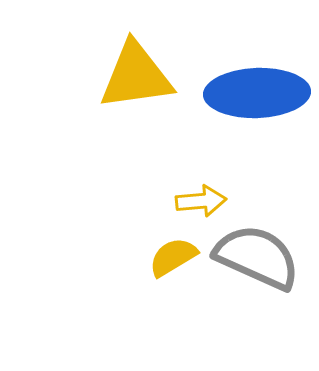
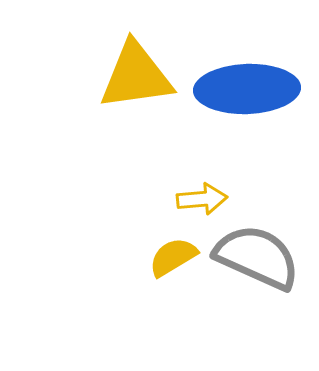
blue ellipse: moved 10 px left, 4 px up
yellow arrow: moved 1 px right, 2 px up
